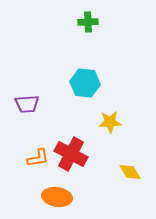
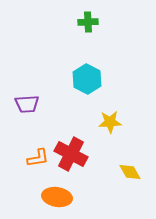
cyan hexagon: moved 2 px right, 4 px up; rotated 20 degrees clockwise
